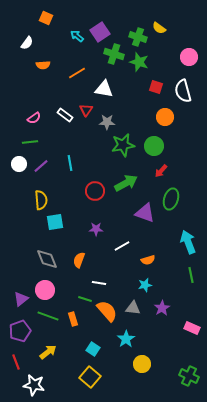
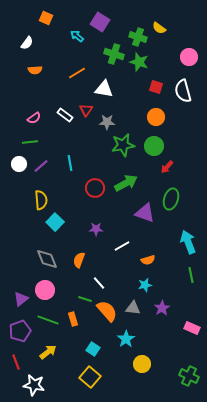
purple square at (100, 32): moved 10 px up; rotated 24 degrees counterclockwise
orange semicircle at (43, 65): moved 8 px left, 5 px down
orange circle at (165, 117): moved 9 px left
red arrow at (161, 171): moved 6 px right, 4 px up
red circle at (95, 191): moved 3 px up
cyan square at (55, 222): rotated 36 degrees counterclockwise
white line at (99, 283): rotated 40 degrees clockwise
green line at (48, 316): moved 4 px down
